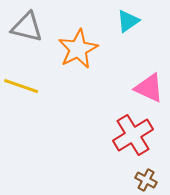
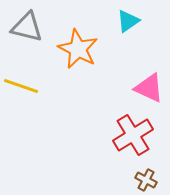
orange star: rotated 18 degrees counterclockwise
